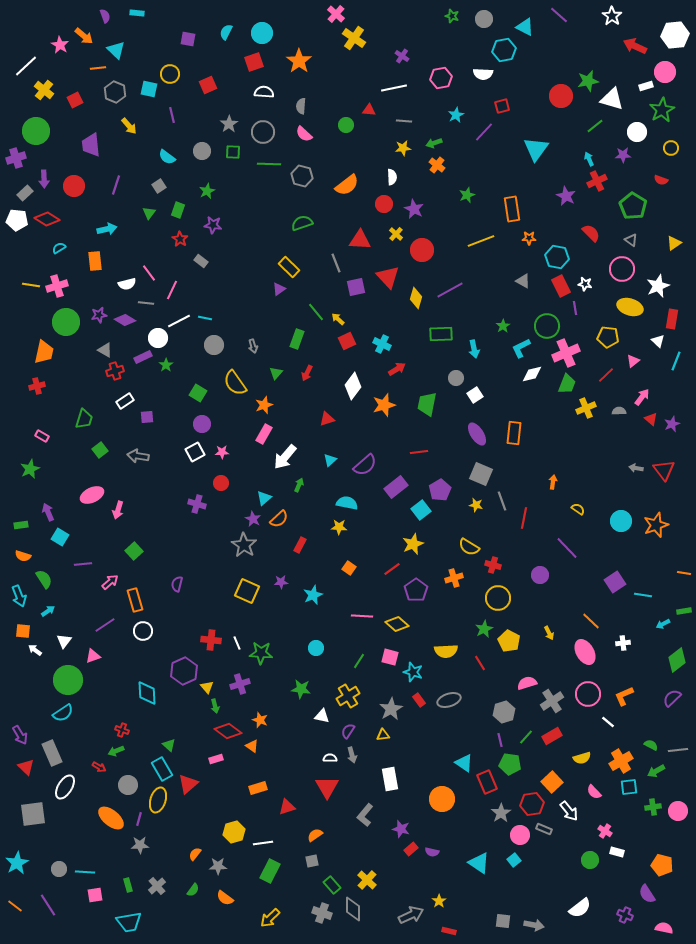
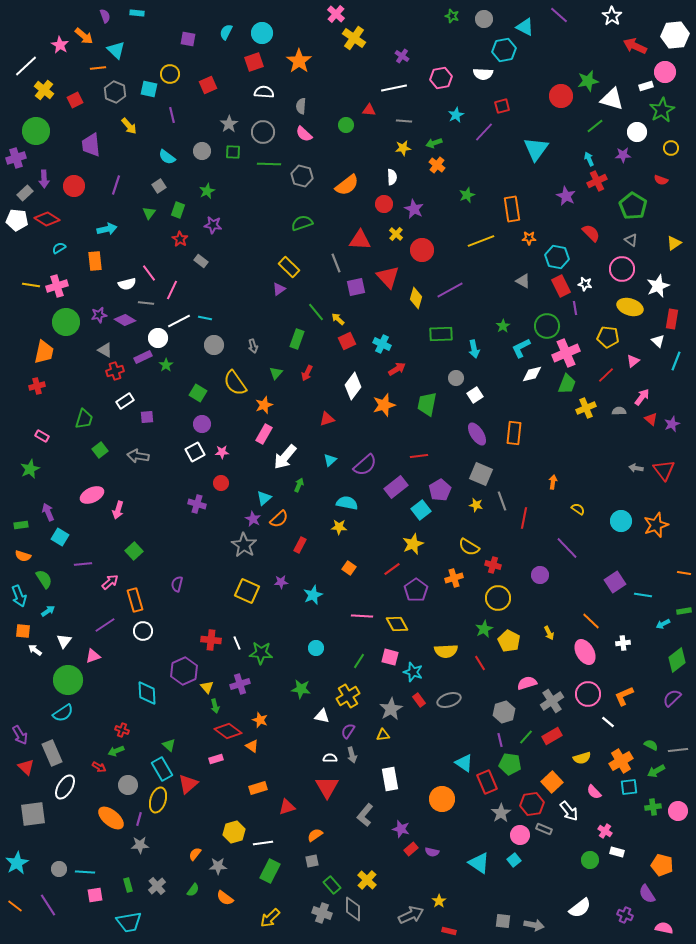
red line at (419, 452): moved 4 px down
yellow diamond at (397, 624): rotated 20 degrees clockwise
